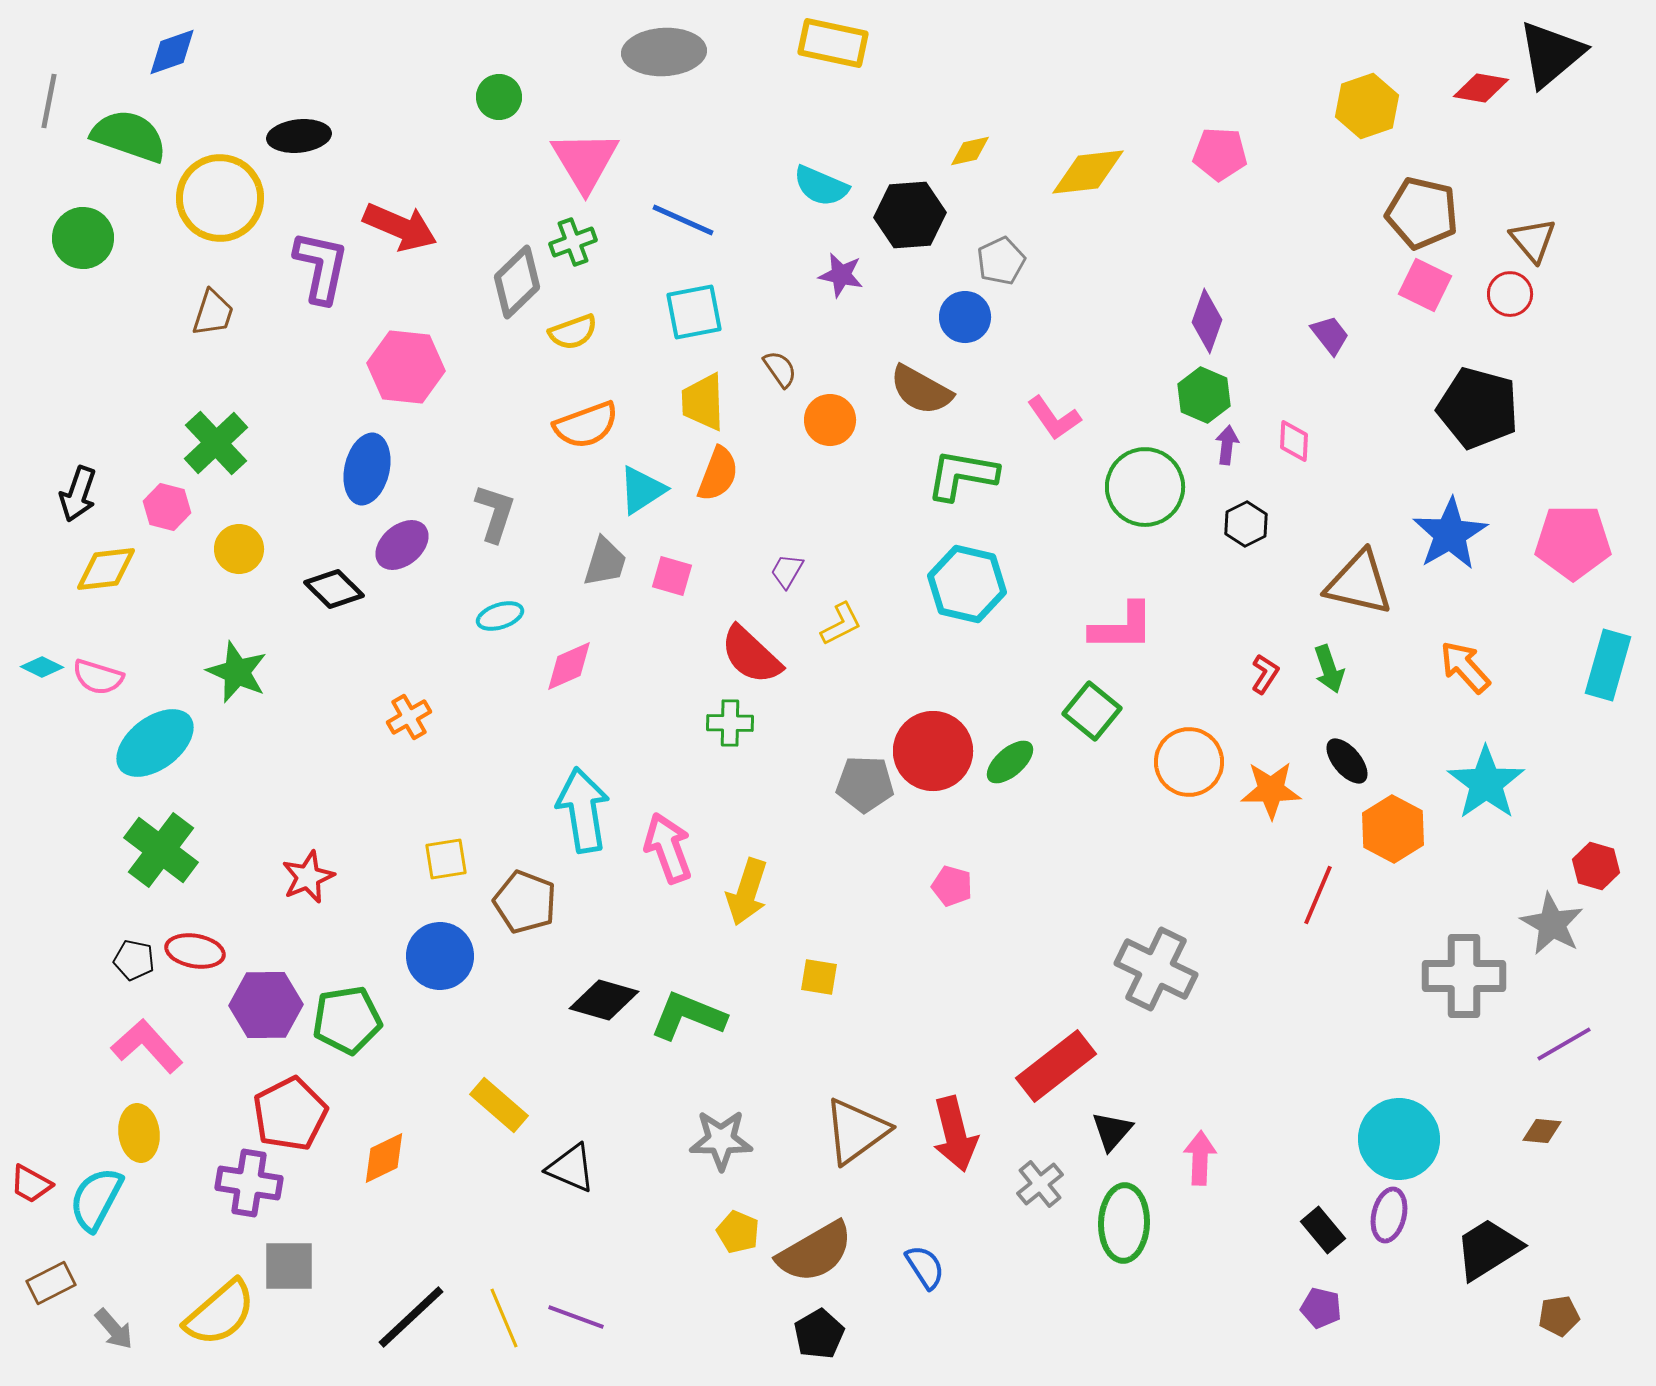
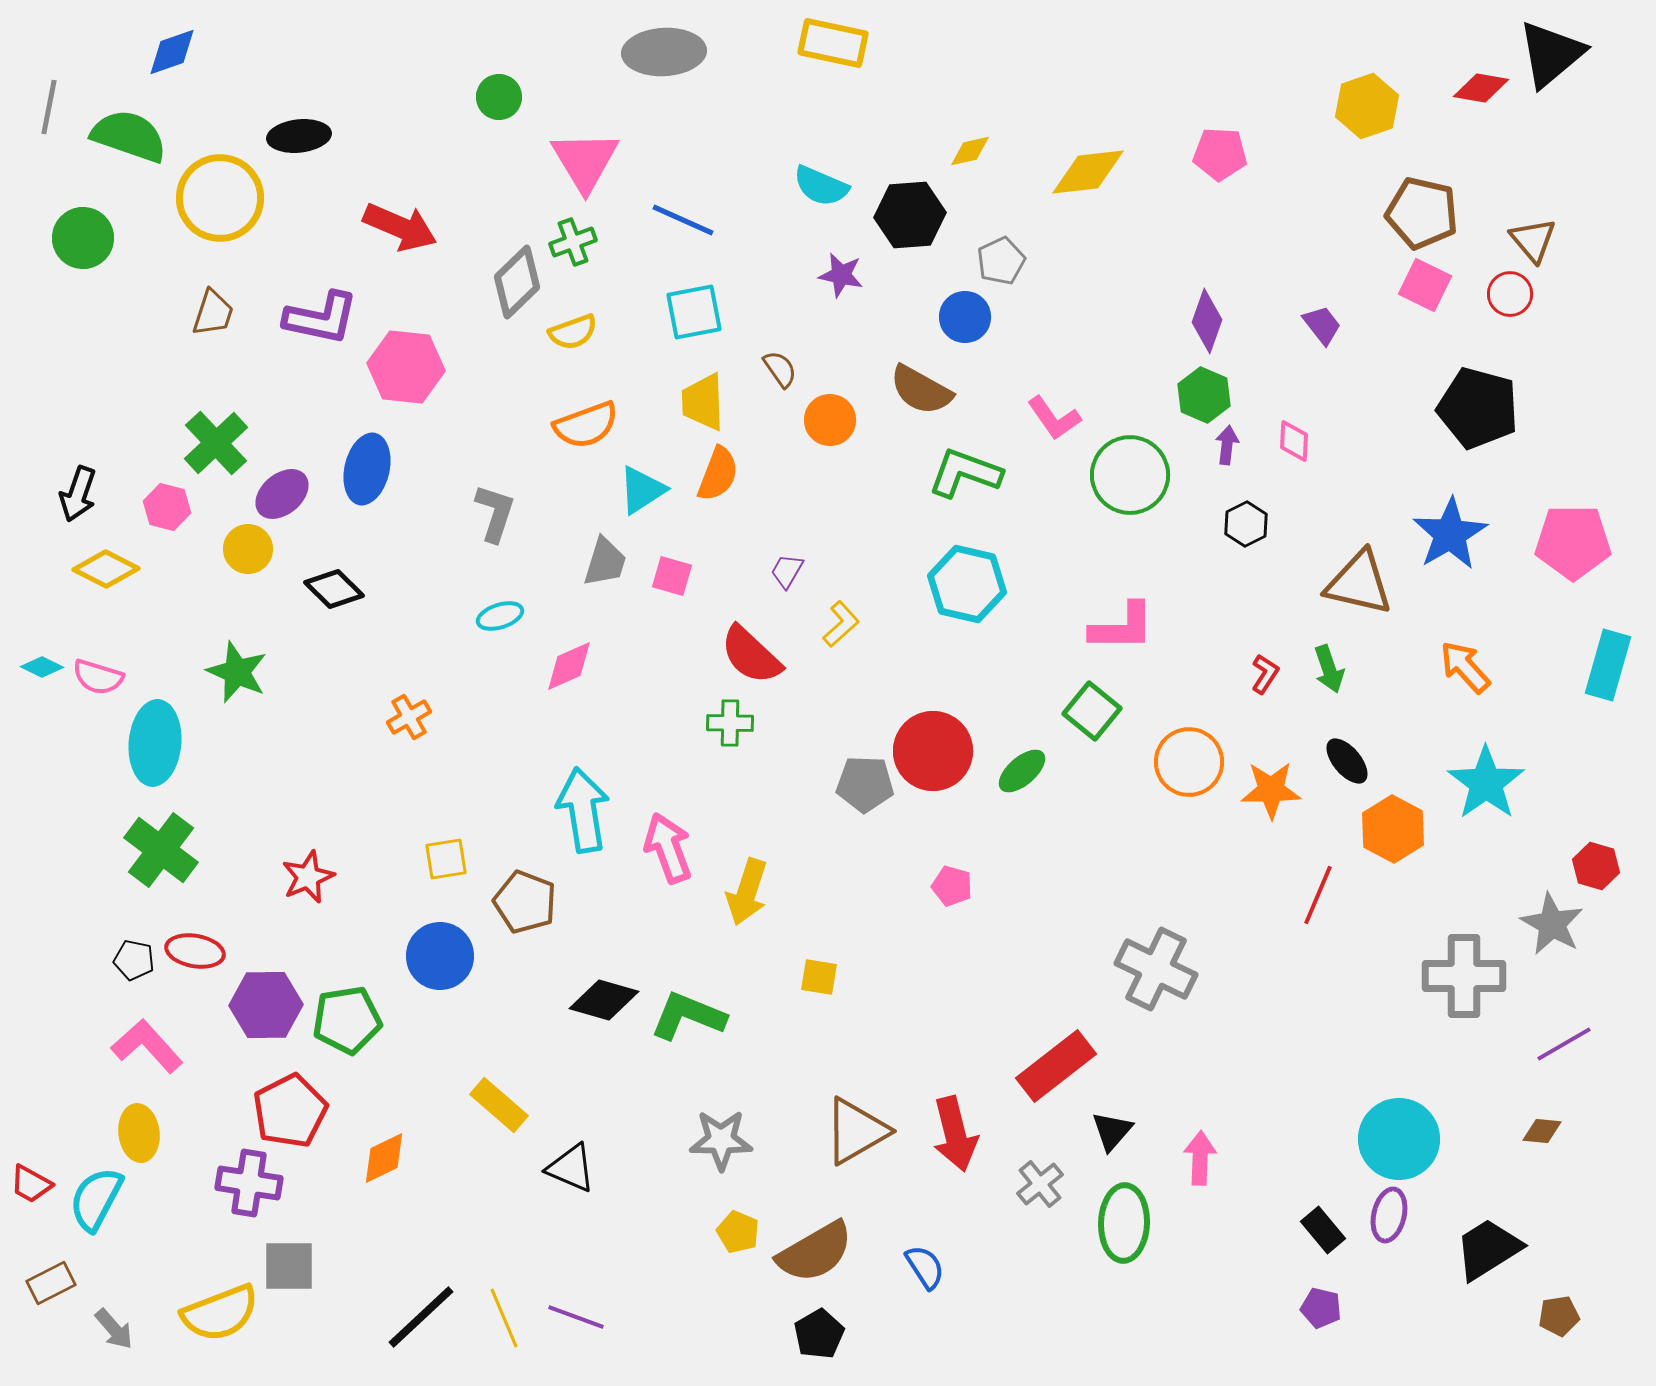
gray line at (49, 101): moved 6 px down
purple L-shape at (321, 267): moved 51 px down; rotated 90 degrees clockwise
purple trapezoid at (1330, 335): moved 8 px left, 10 px up
green L-shape at (962, 475): moved 3 px right, 2 px up; rotated 10 degrees clockwise
green circle at (1145, 487): moved 15 px left, 12 px up
purple ellipse at (402, 545): moved 120 px left, 51 px up
yellow circle at (239, 549): moved 9 px right
yellow diamond at (106, 569): rotated 34 degrees clockwise
yellow L-shape at (841, 624): rotated 15 degrees counterclockwise
cyan ellipse at (155, 743): rotated 48 degrees counterclockwise
green ellipse at (1010, 762): moved 12 px right, 9 px down
red pentagon at (290, 1114): moved 3 px up
brown triangle at (856, 1131): rotated 6 degrees clockwise
yellow semicircle at (220, 1313): rotated 20 degrees clockwise
black line at (411, 1317): moved 10 px right
